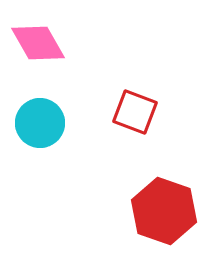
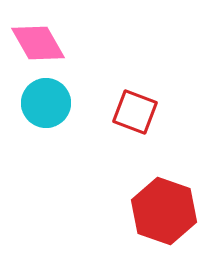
cyan circle: moved 6 px right, 20 px up
